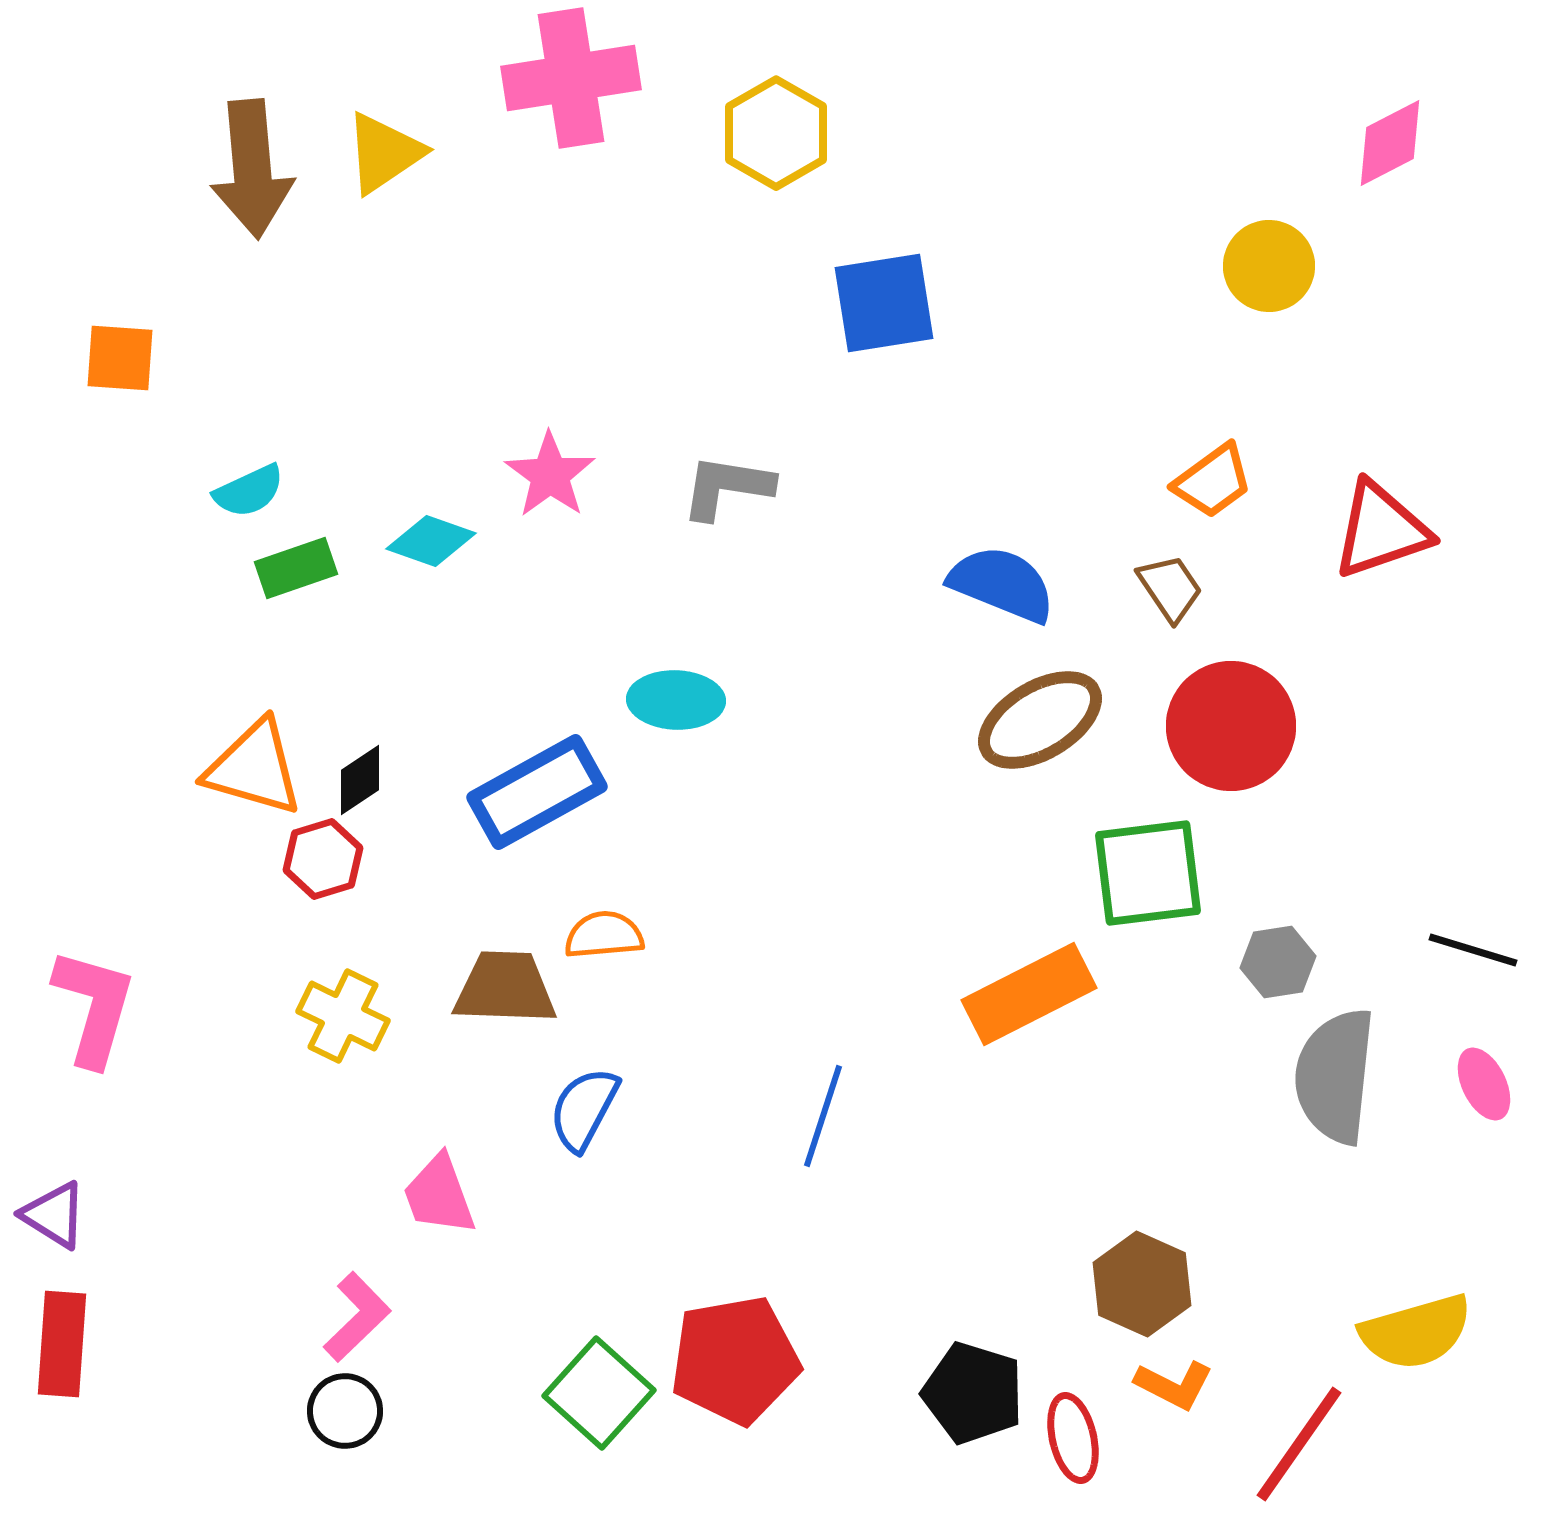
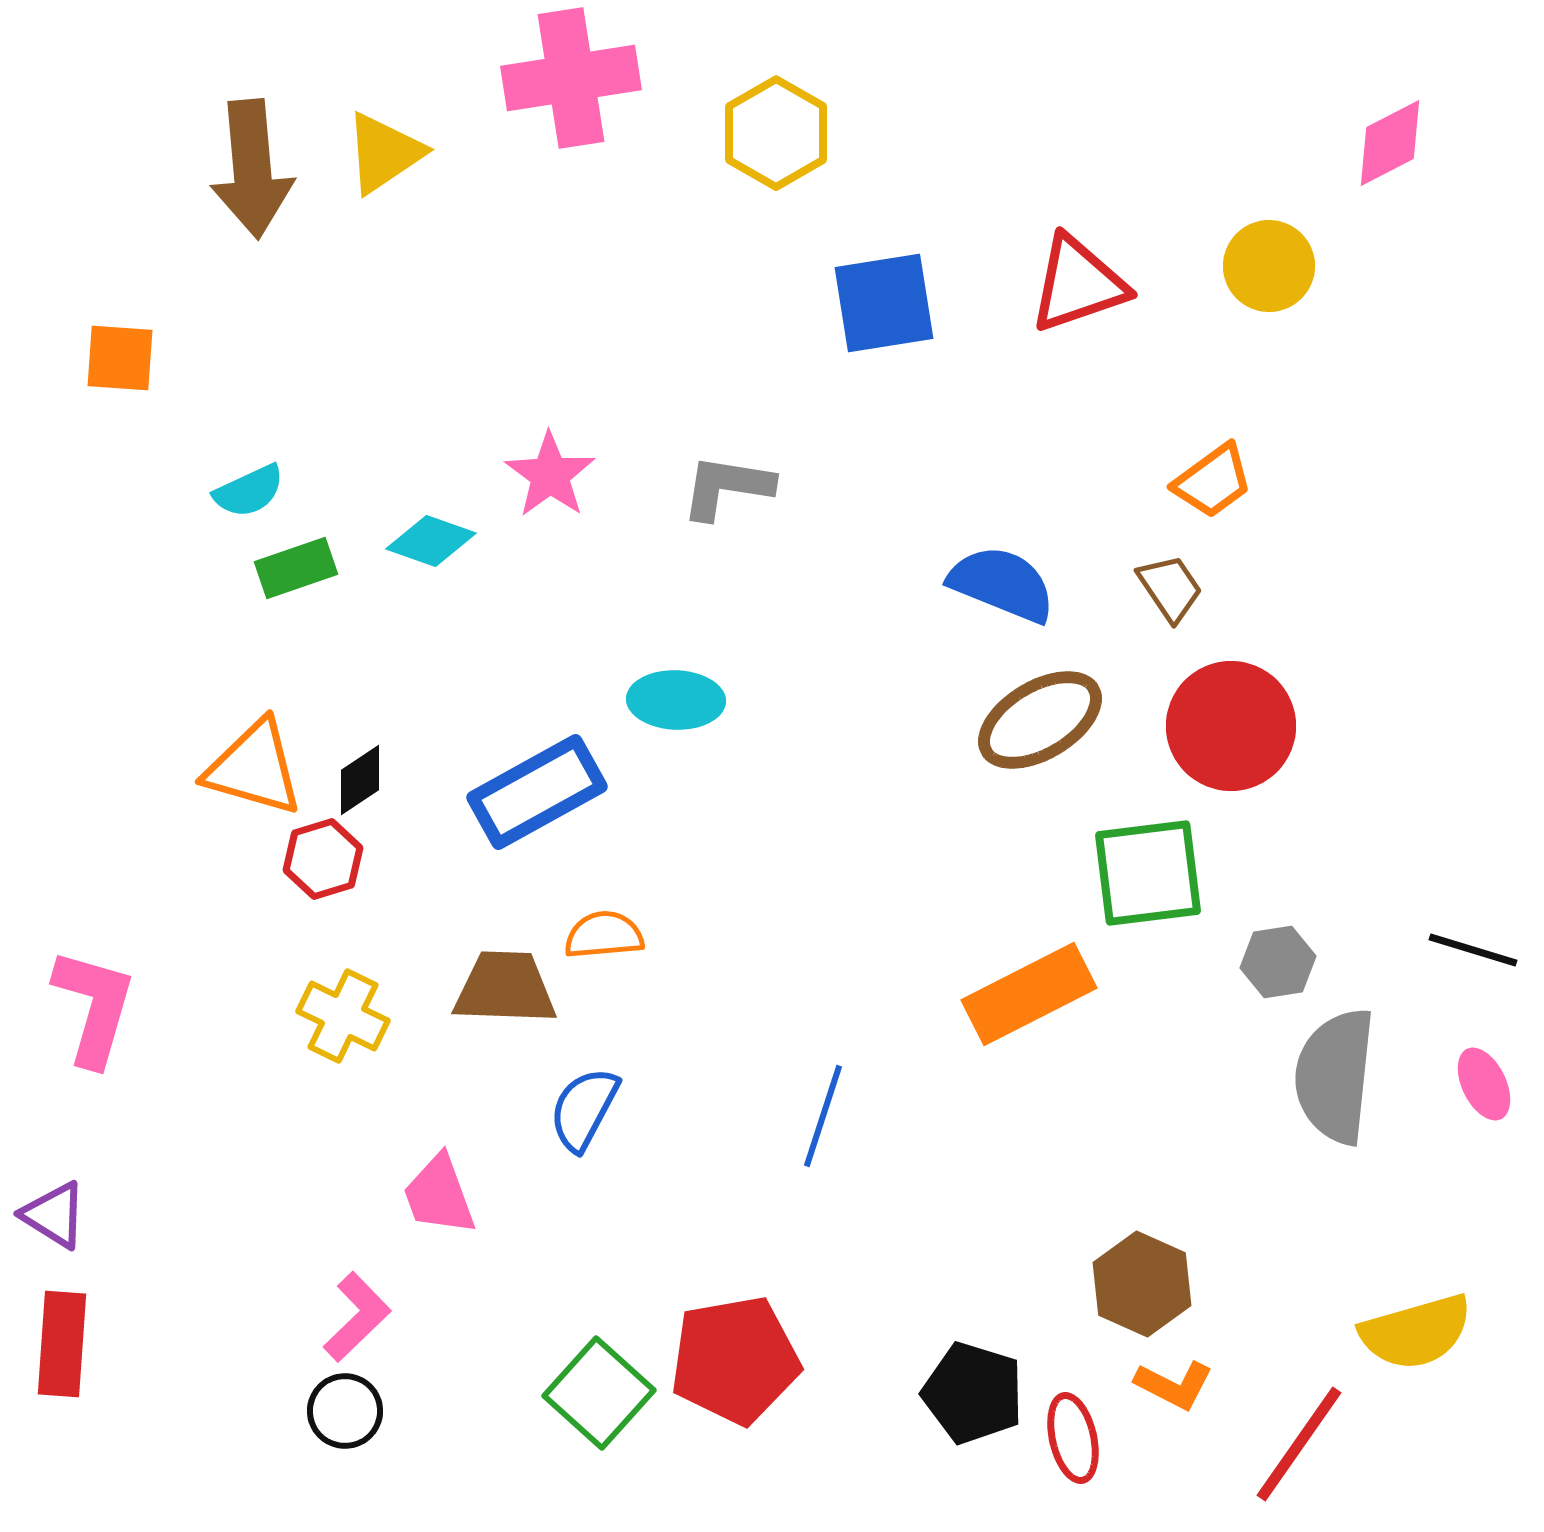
red triangle at (1381, 530): moved 303 px left, 246 px up
